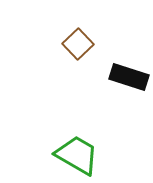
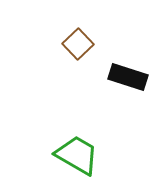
black rectangle: moved 1 px left
